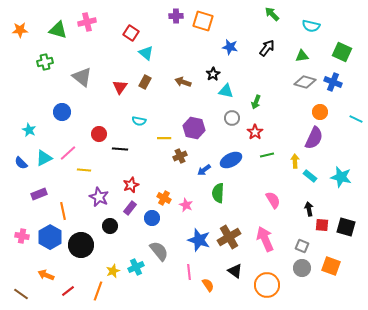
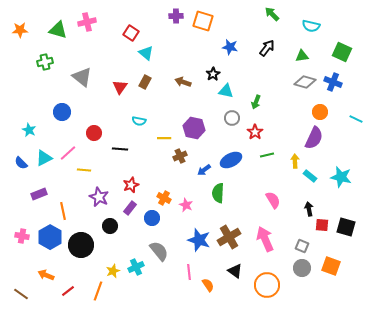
red circle at (99, 134): moved 5 px left, 1 px up
